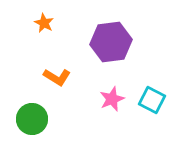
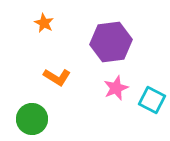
pink star: moved 4 px right, 11 px up
